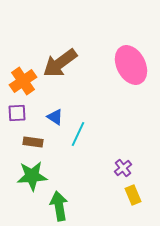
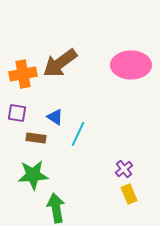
pink ellipse: rotated 63 degrees counterclockwise
orange cross: moved 7 px up; rotated 24 degrees clockwise
purple square: rotated 12 degrees clockwise
brown rectangle: moved 3 px right, 4 px up
purple cross: moved 1 px right, 1 px down
green star: moved 1 px right, 1 px up
yellow rectangle: moved 4 px left, 1 px up
green arrow: moved 3 px left, 2 px down
